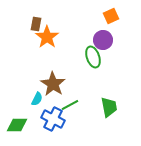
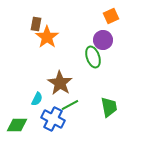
brown star: moved 7 px right, 1 px up
